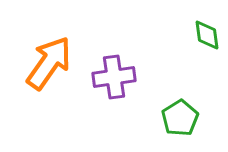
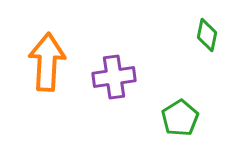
green diamond: rotated 20 degrees clockwise
orange arrow: moved 2 px left, 1 px up; rotated 32 degrees counterclockwise
